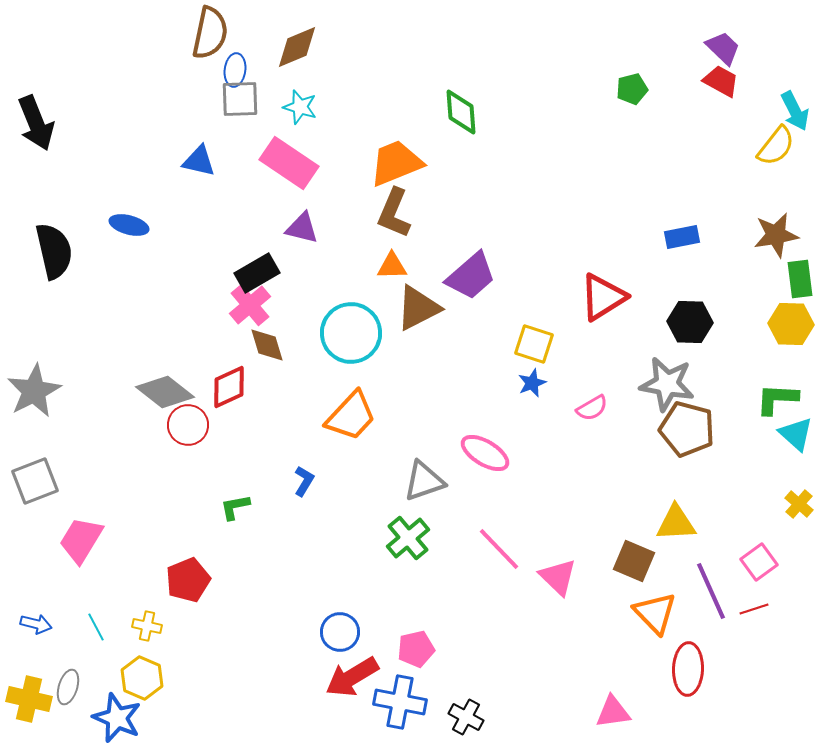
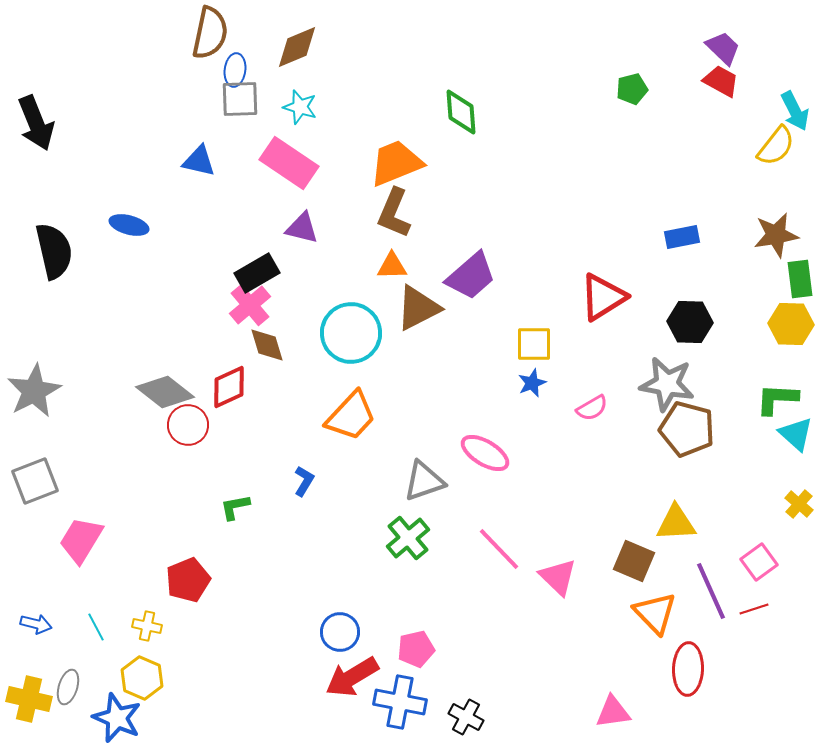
yellow square at (534, 344): rotated 18 degrees counterclockwise
